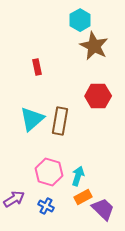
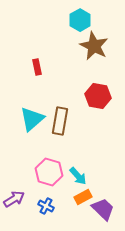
red hexagon: rotated 10 degrees clockwise
cyan arrow: rotated 120 degrees clockwise
